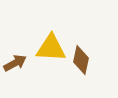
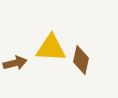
brown arrow: rotated 15 degrees clockwise
